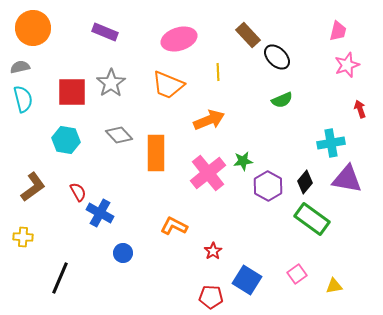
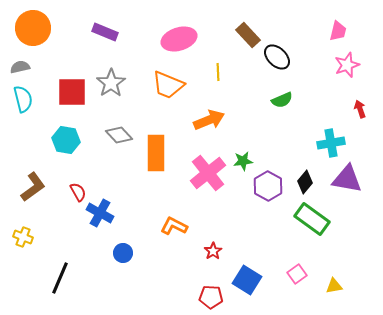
yellow cross: rotated 18 degrees clockwise
